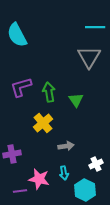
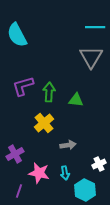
gray triangle: moved 2 px right
purple L-shape: moved 2 px right, 1 px up
green arrow: rotated 12 degrees clockwise
green triangle: rotated 49 degrees counterclockwise
yellow cross: moved 1 px right
gray arrow: moved 2 px right, 1 px up
purple cross: moved 3 px right; rotated 18 degrees counterclockwise
white cross: moved 3 px right
cyan arrow: moved 1 px right
pink star: moved 6 px up
purple line: moved 1 px left; rotated 64 degrees counterclockwise
